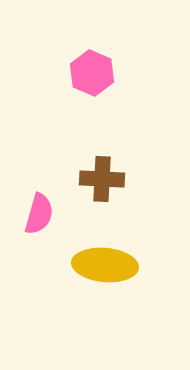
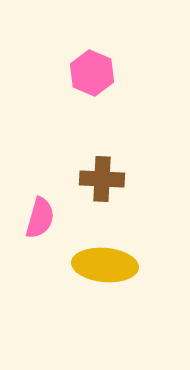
pink semicircle: moved 1 px right, 4 px down
